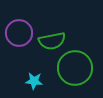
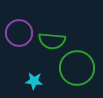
green semicircle: rotated 16 degrees clockwise
green circle: moved 2 px right
